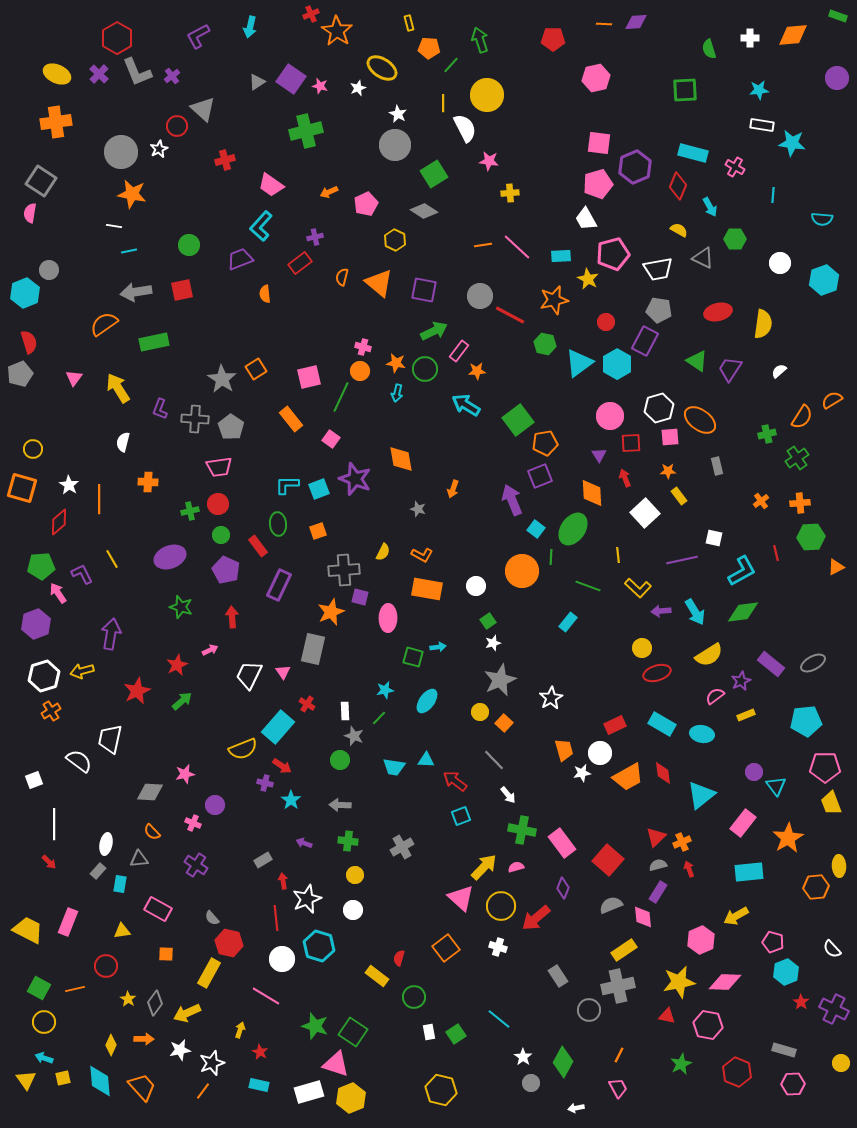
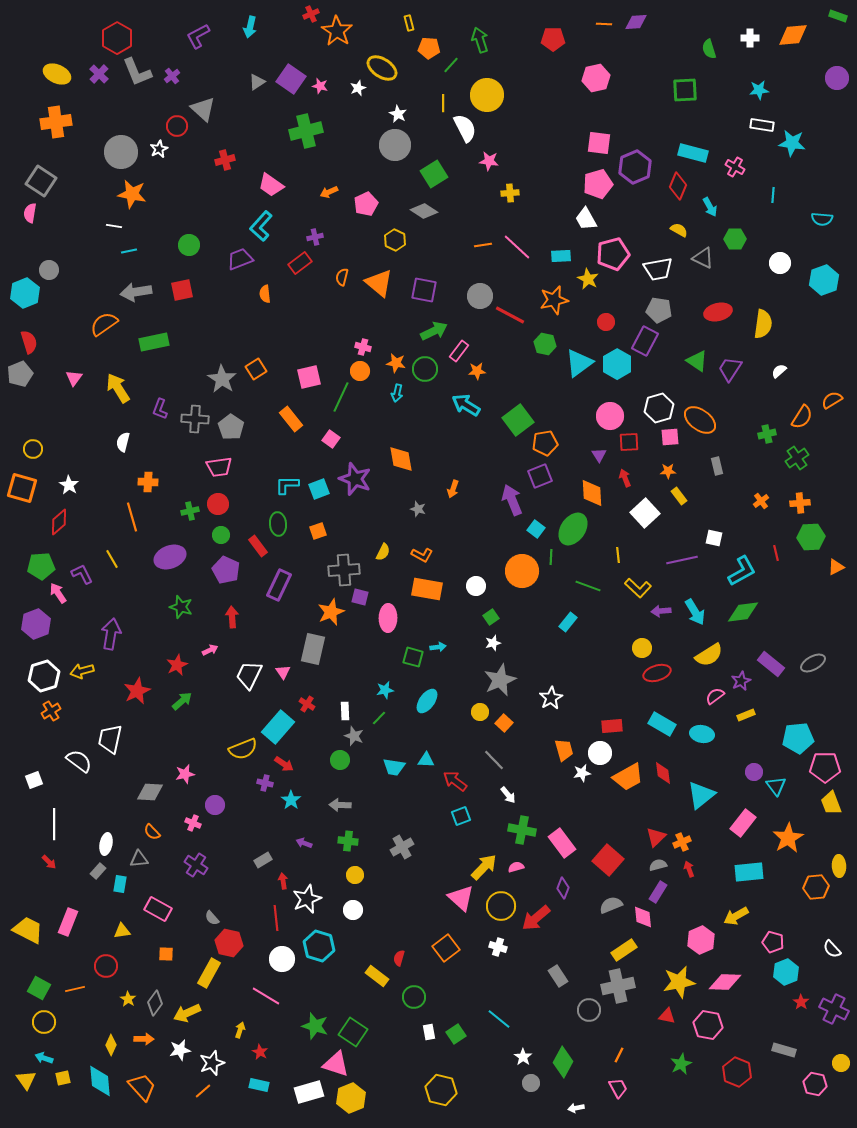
red square at (631, 443): moved 2 px left, 1 px up
orange line at (99, 499): moved 33 px right, 18 px down; rotated 16 degrees counterclockwise
green square at (488, 621): moved 3 px right, 4 px up
cyan pentagon at (806, 721): moved 8 px left, 17 px down
red rectangle at (615, 725): moved 3 px left, 1 px down; rotated 20 degrees clockwise
red arrow at (282, 766): moved 2 px right, 2 px up
pink hexagon at (793, 1084): moved 22 px right; rotated 15 degrees clockwise
orange line at (203, 1091): rotated 12 degrees clockwise
